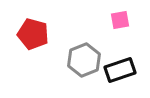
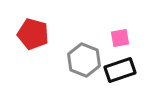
pink square: moved 18 px down
gray hexagon: rotated 16 degrees counterclockwise
